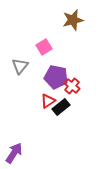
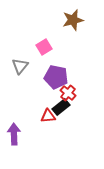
red cross: moved 4 px left, 7 px down
red triangle: moved 15 px down; rotated 28 degrees clockwise
purple arrow: moved 19 px up; rotated 35 degrees counterclockwise
